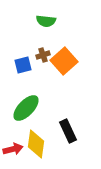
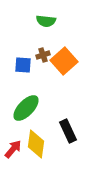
blue square: rotated 18 degrees clockwise
red arrow: rotated 36 degrees counterclockwise
